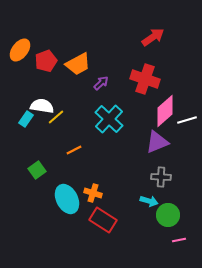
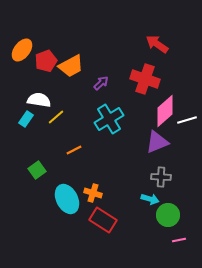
red arrow: moved 4 px right, 7 px down; rotated 110 degrees counterclockwise
orange ellipse: moved 2 px right
orange trapezoid: moved 7 px left, 2 px down
white semicircle: moved 3 px left, 6 px up
cyan cross: rotated 16 degrees clockwise
cyan arrow: moved 1 px right, 2 px up
